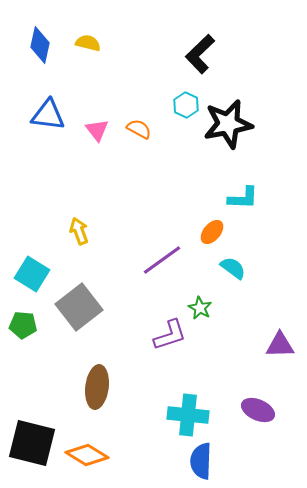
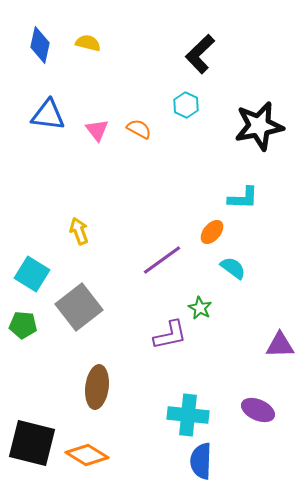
black star: moved 31 px right, 2 px down
purple L-shape: rotated 6 degrees clockwise
